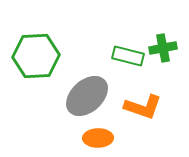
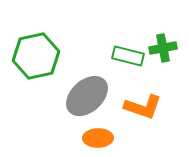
green hexagon: rotated 9 degrees counterclockwise
